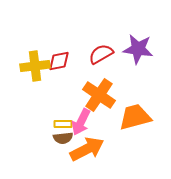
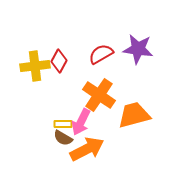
red diamond: rotated 50 degrees counterclockwise
orange trapezoid: moved 1 px left, 2 px up
brown semicircle: rotated 36 degrees clockwise
